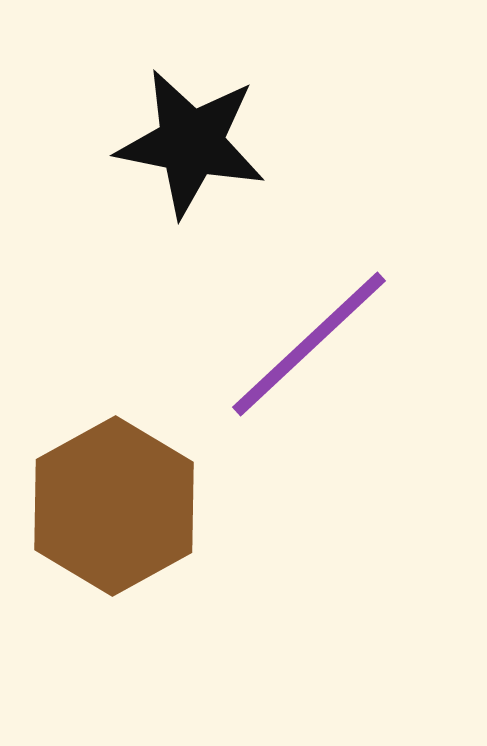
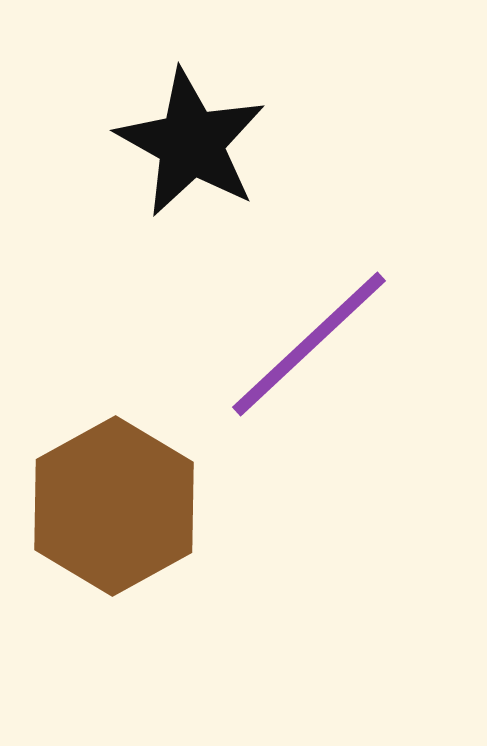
black star: rotated 18 degrees clockwise
